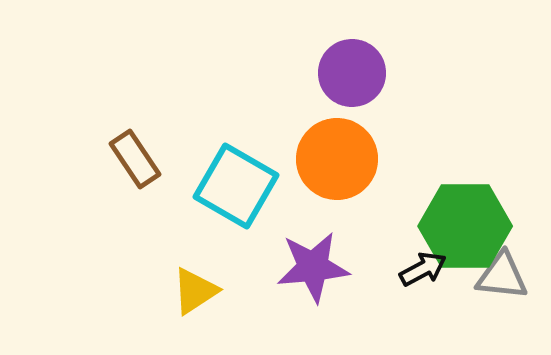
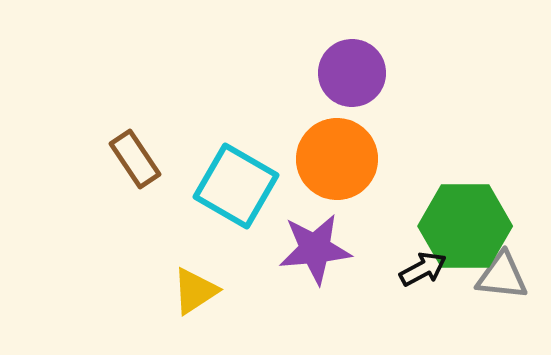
purple star: moved 2 px right, 18 px up
